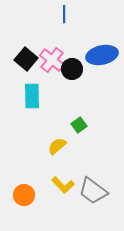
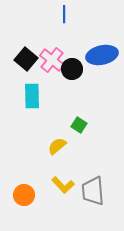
green square: rotated 21 degrees counterclockwise
gray trapezoid: rotated 48 degrees clockwise
